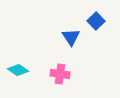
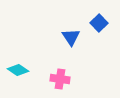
blue square: moved 3 px right, 2 px down
pink cross: moved 5 px down
